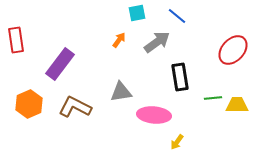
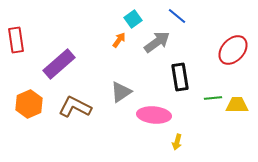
cyan square: moved 4 px left, 6 px down; rotated 24 degrees counterclockwise
purple rectangle: moved 1 px left; rotated 12 degrees clockwise
gray triangle: rotated 25 degrees counterclockwise
yellow arrow: rotated 21 degrees counterclockwise
